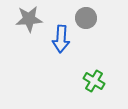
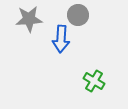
gray circle: moved 8 px left, 3 px up
